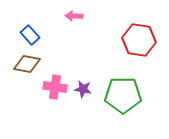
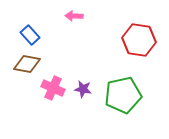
pink cross: moved 2 px left, 1 px down; rotated 15 degrees clockwise
green pentagon: rotated 12 degrees counterclockwise
